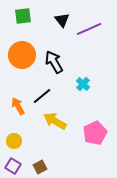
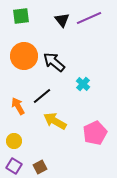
green square: moved 2 px left
purple line: moved 11 px up
orange circle: moved 2 px right, 1 px down
black arrow: rotated 20 degrees counterclockwise
purple square: moved 1 px right
